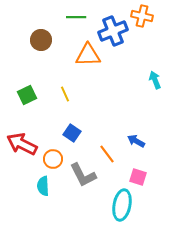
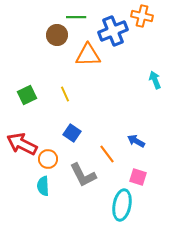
brown circle: moved 16 px right, 5 px up
orange circle: moved 5 px left
